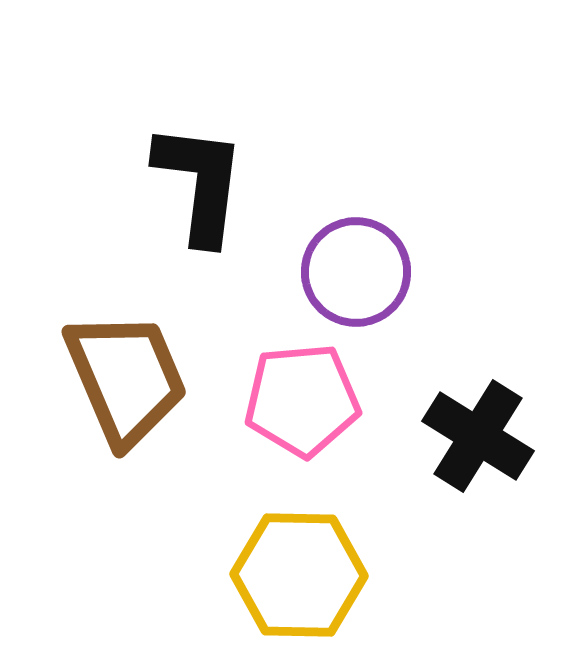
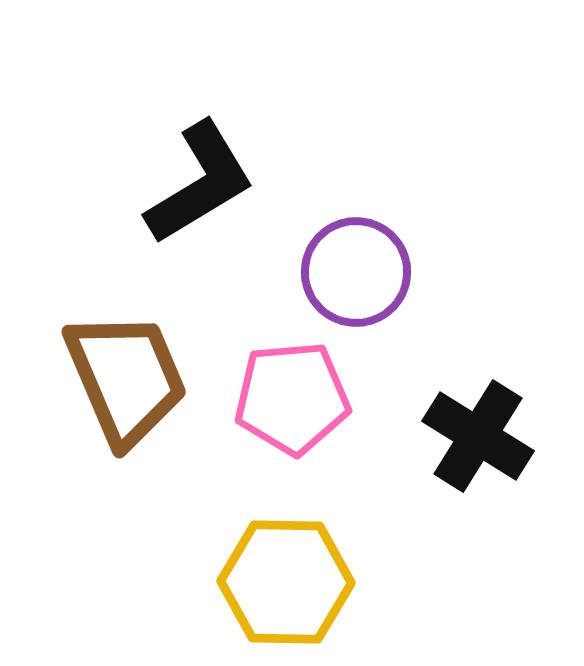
black L-shape: rotated 52 degrees clockwise
pink pentagon: moved 10 px left, 2 px up
yellow hexagon: moved 13 px left, 7 px down
